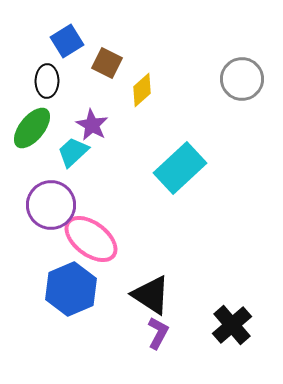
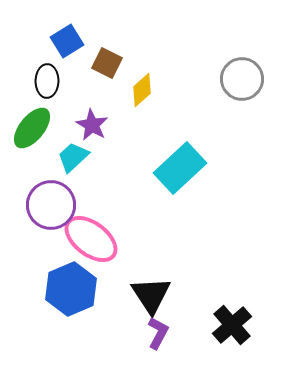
cyan trapezoid: moved 5 px down
black triangle: rotated 24 degrees clockwise
